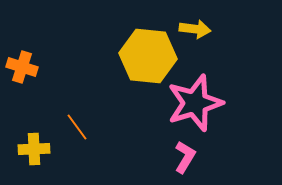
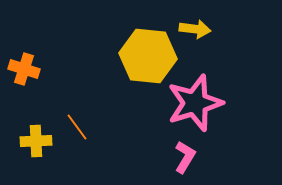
orange cross: moved 2 px right, 2 px down
yellow cross: moved 2 px right, 8 px up
